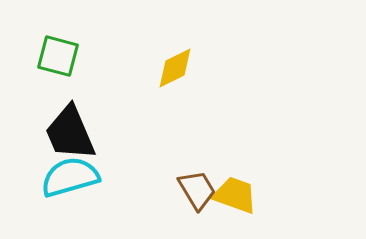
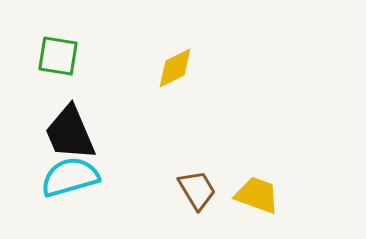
green square: rotated 6 degrees counterclockwise
yellow trapezoid: moved 22 px right
